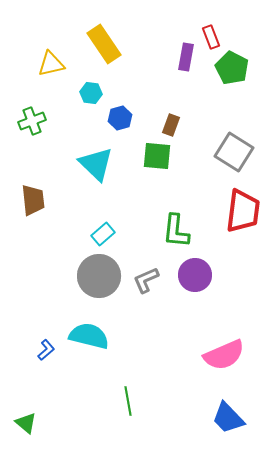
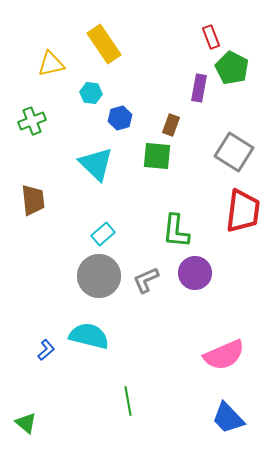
purple rectangle: moved 13 px right, 31 px down
purple circle: moved 2 px up
